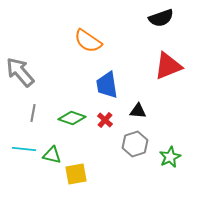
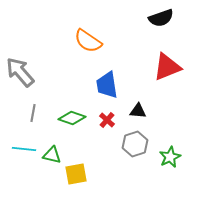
red triangle: moved 1 px left, 1 px down
red cross: moved 2 px right
